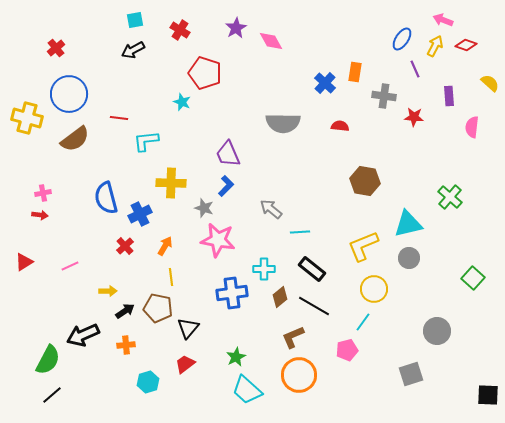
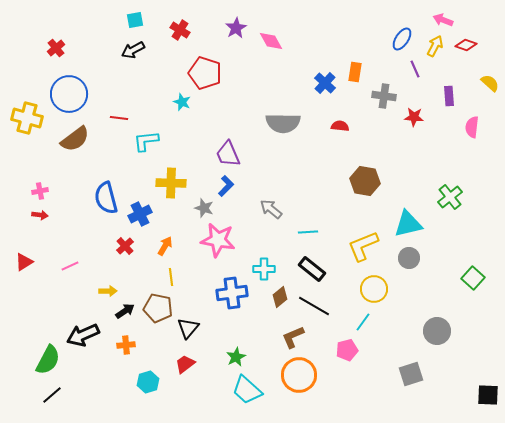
pink cross at (43, 193): moved 3 px left, 2 px up
green cross at (450, 197): rotated 10 degrees clockwise
cyan line at (300, 232): moved 8 px right
